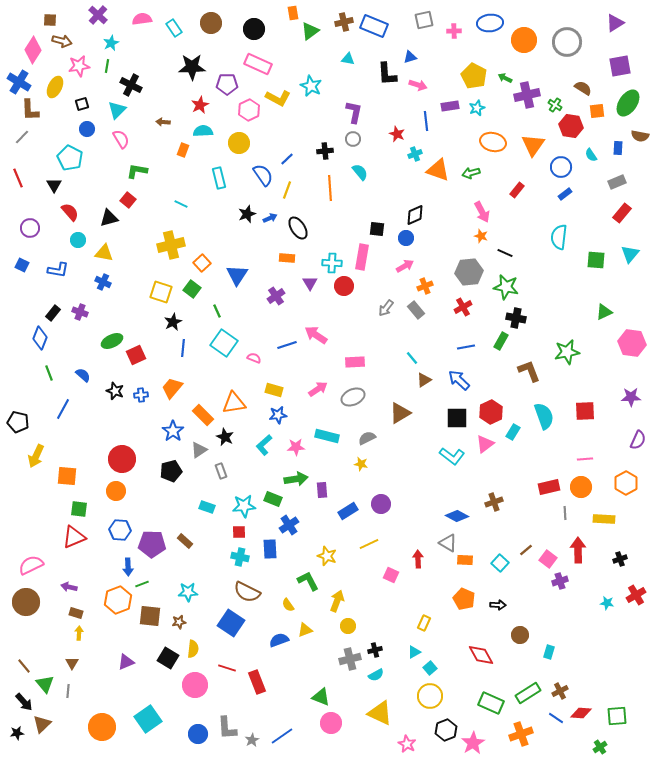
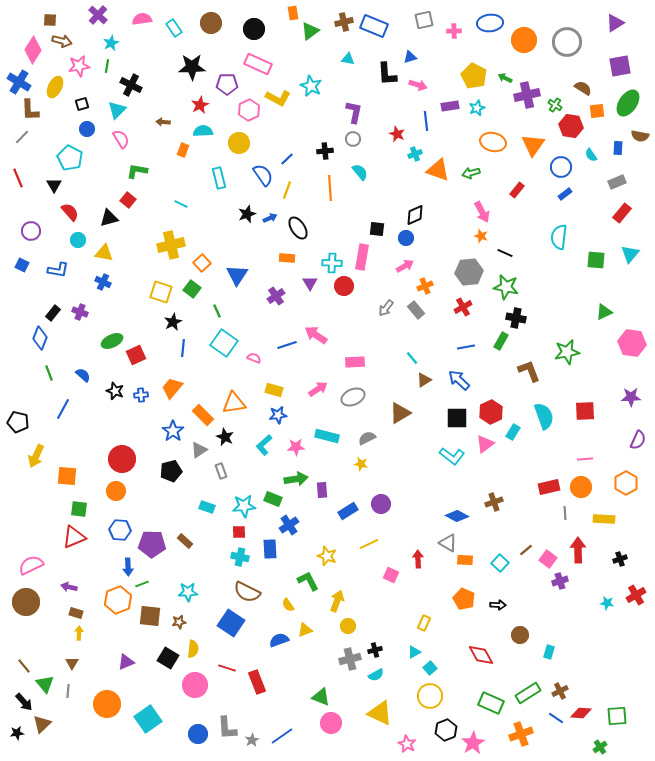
purple circle at (30, 228): moved 1 px right, 3 px down
orange circle at (102, 727): moved 5 px right, 23 px up
